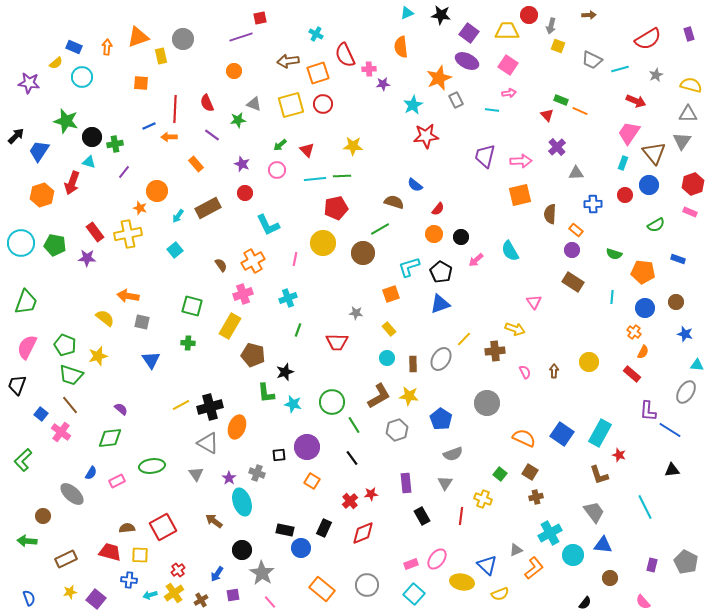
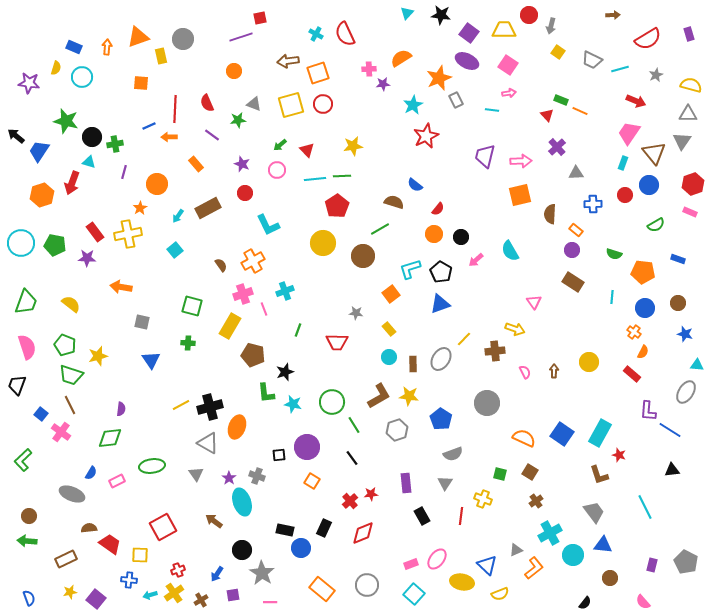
cyan triangle at (407, 13): rotated 24 degrees counterclockwise
brown arrow at (589, 15): moved 24 px right
yellow trapezoid at (507, 31): moved 3 px left, 1 px up
yellow square at (558, 46): moved 6 px down; rotated 16 degrees clockwise
orange semicircle at (401, 47): moved 11 px down; rotated 65 degrees clockwise
red semicircle at (345, 55): moved 21 px up
yellow semicircle at (56, 63): moved 5 px down; rotated 32 degrees counterclockwise
black arrow at (16, 136): rotated 96 degrees counterclockwise
red star at (426, 136): rotated 20 degrees counterclockwise
yellow star at (353, 146): rotated 12 degrees counterclockwise
purple line at (124, 172): rotated 24 degrees counterclockwise
orange circle at (157, 191): moved 7 px up
orange star at (140, 208): rotated 24 degrees clockwise
red pentagon at (336, 208): moved 1 px right, 2 px up; rotated 20 degrees counterclockwise
brown circle at (363, 253): moved 3 px down
pink line at (295, 259): moved 31 px left, 50 px down; rotated 32 degrees counterclockwise
cyan L-shape at (409, 267): moved 1 px right, 2 px down
orange square at (391, 294): rotated 18 degrees counterclockwise
orange arrow at (128, 296): moved 7 px left, 9 px up
cyan cross at (288, 298): moved 3 px left, 7 px up
brown circle at (676, 302): moved 2 px right, 1 px down
yellow semicircle at (105, 318): moved 34 px left, 14 px up
pink semicircle at (27, 347): rotated 135 degrees clockwise
cyan circle at (387, 358): moved 2 px right, 1 px up
brown line at (70, 405): rotated 12 degrees clockwise
purple semicircle at (121, 409): rotated 56 degrees clockwise
gray cross at (257, 473): moved 3 px down
green square at (500, 474): rotated 24 degrees counterclockwise
gray ellipse at (72, 494): rotated 20 degrees counterclockwise
brown cross at (536, 497): moved 4 px down; rotated 24 degrees counterclockwise
brown circle at (43, 516): moved 14 px left
brown semicircle at (127, 528): moved 38 px left
red trapezoid at (110, 552): moved 8 px up; rotated 20 degrees clockwise
red cross at (178, 570): rotated 16 degrees clockwise
pink line at (270, 602): rotated 48 degrees counterclockwise
